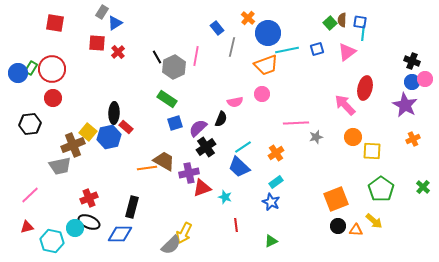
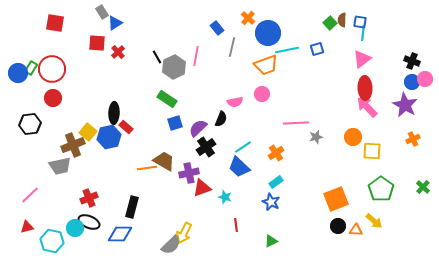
gray rectangle at (102, 12): rotated 64 degrees counterclockwise
pink triangle at (347, 52): moved 15 px right, 7 px down
red ellipse at (365, 88): rotated 15 degrees counterclockwise
pink arrow at (345, 105): moved 22 px right, 2 px down
